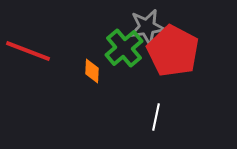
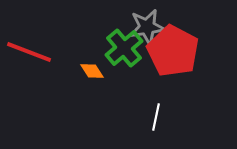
red line: moved 1 px right, 1 px down
orange diamond: rotated 35 degrees counterclockwise
